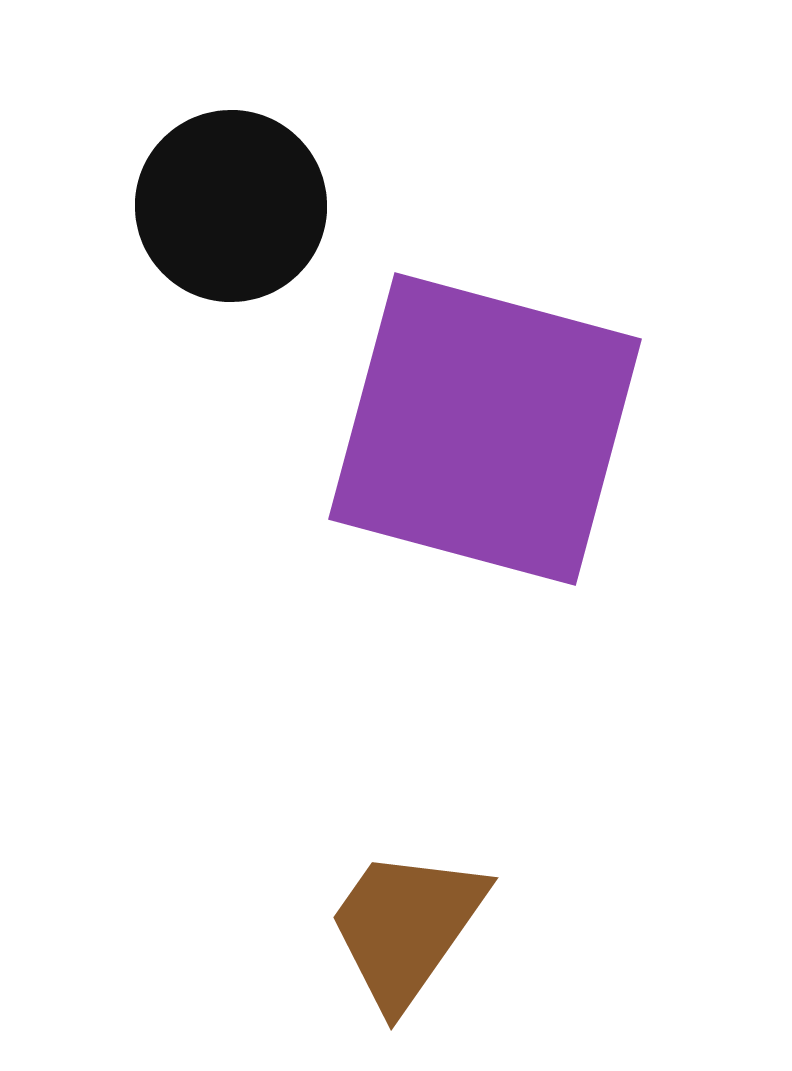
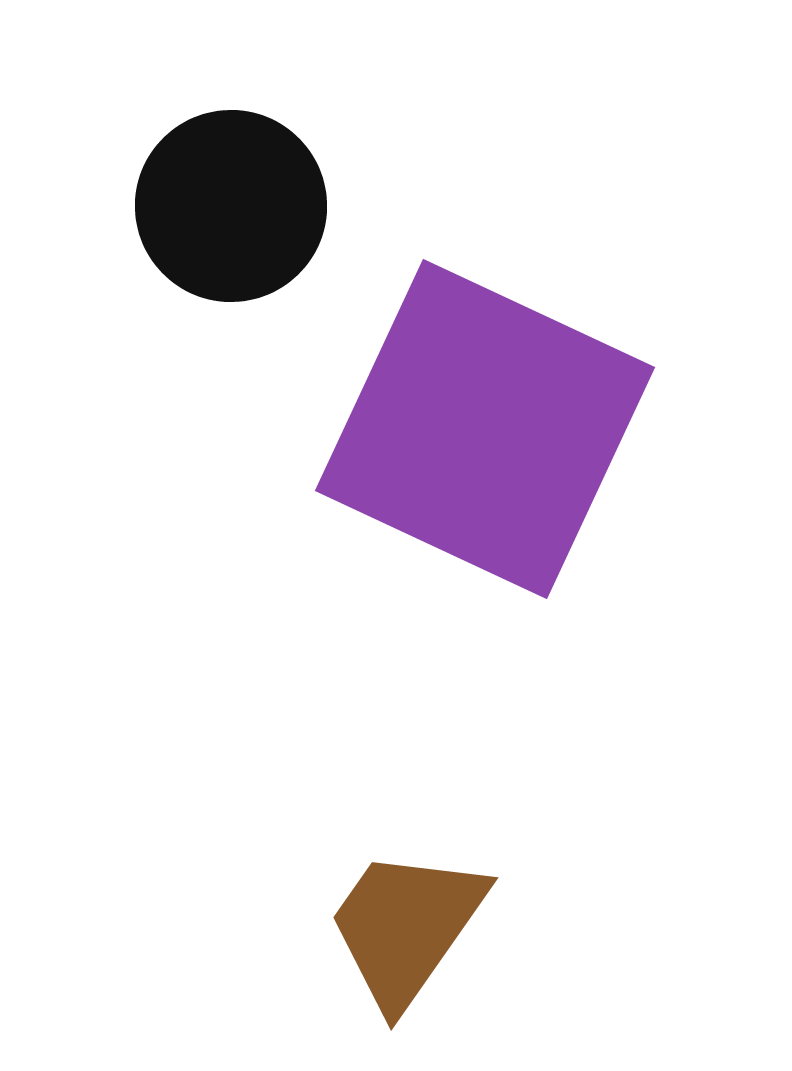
purple square: rotated 10 degrees clockwise
